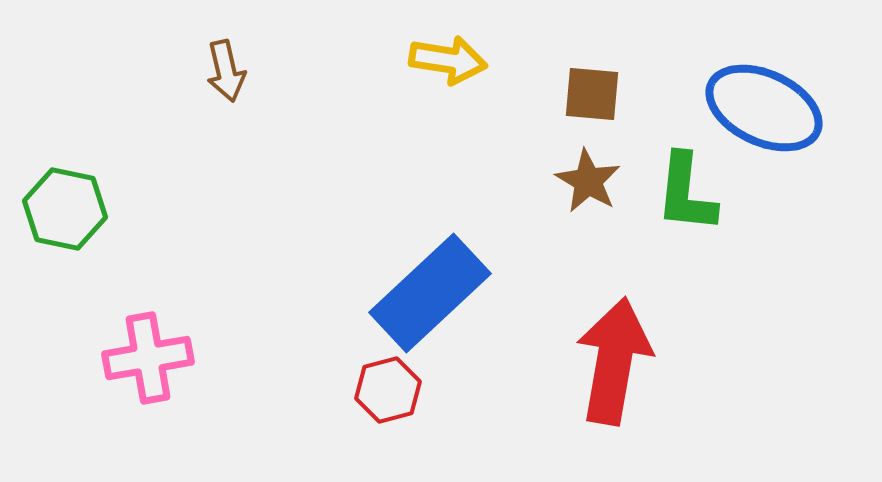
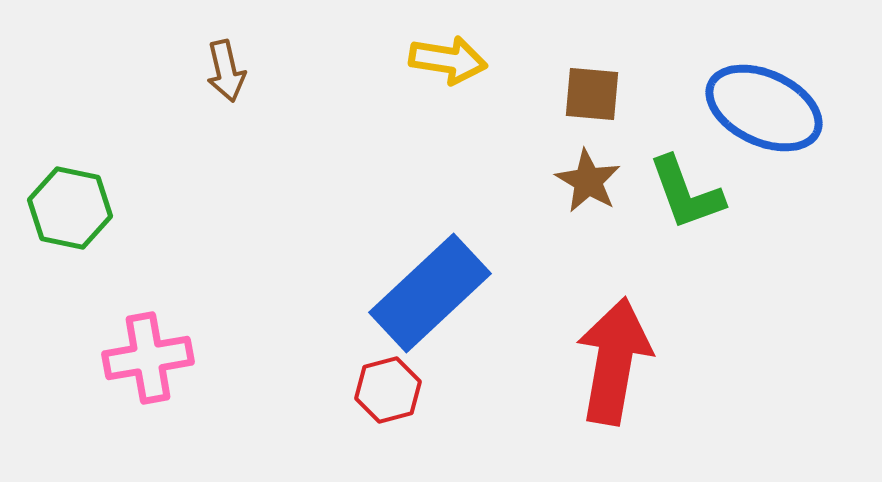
green L-shape: rotated 26 degrees counterclockwise
green hexagon: moved 5 px right, 1 px up
